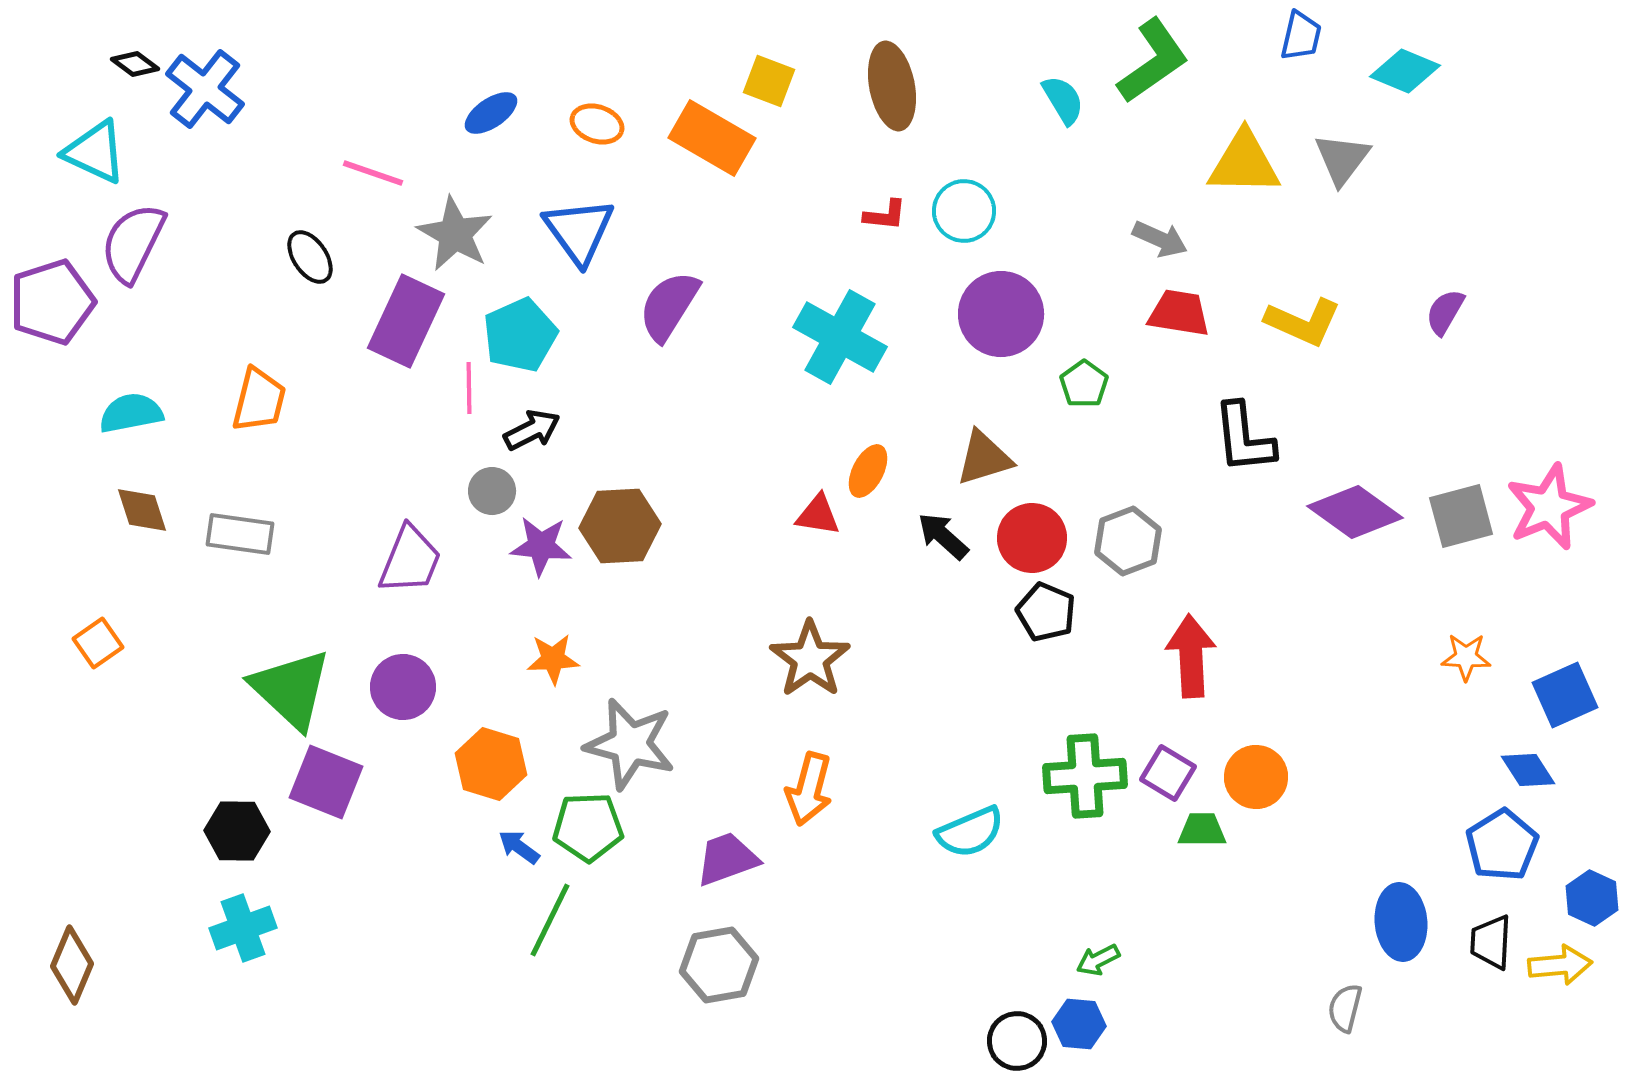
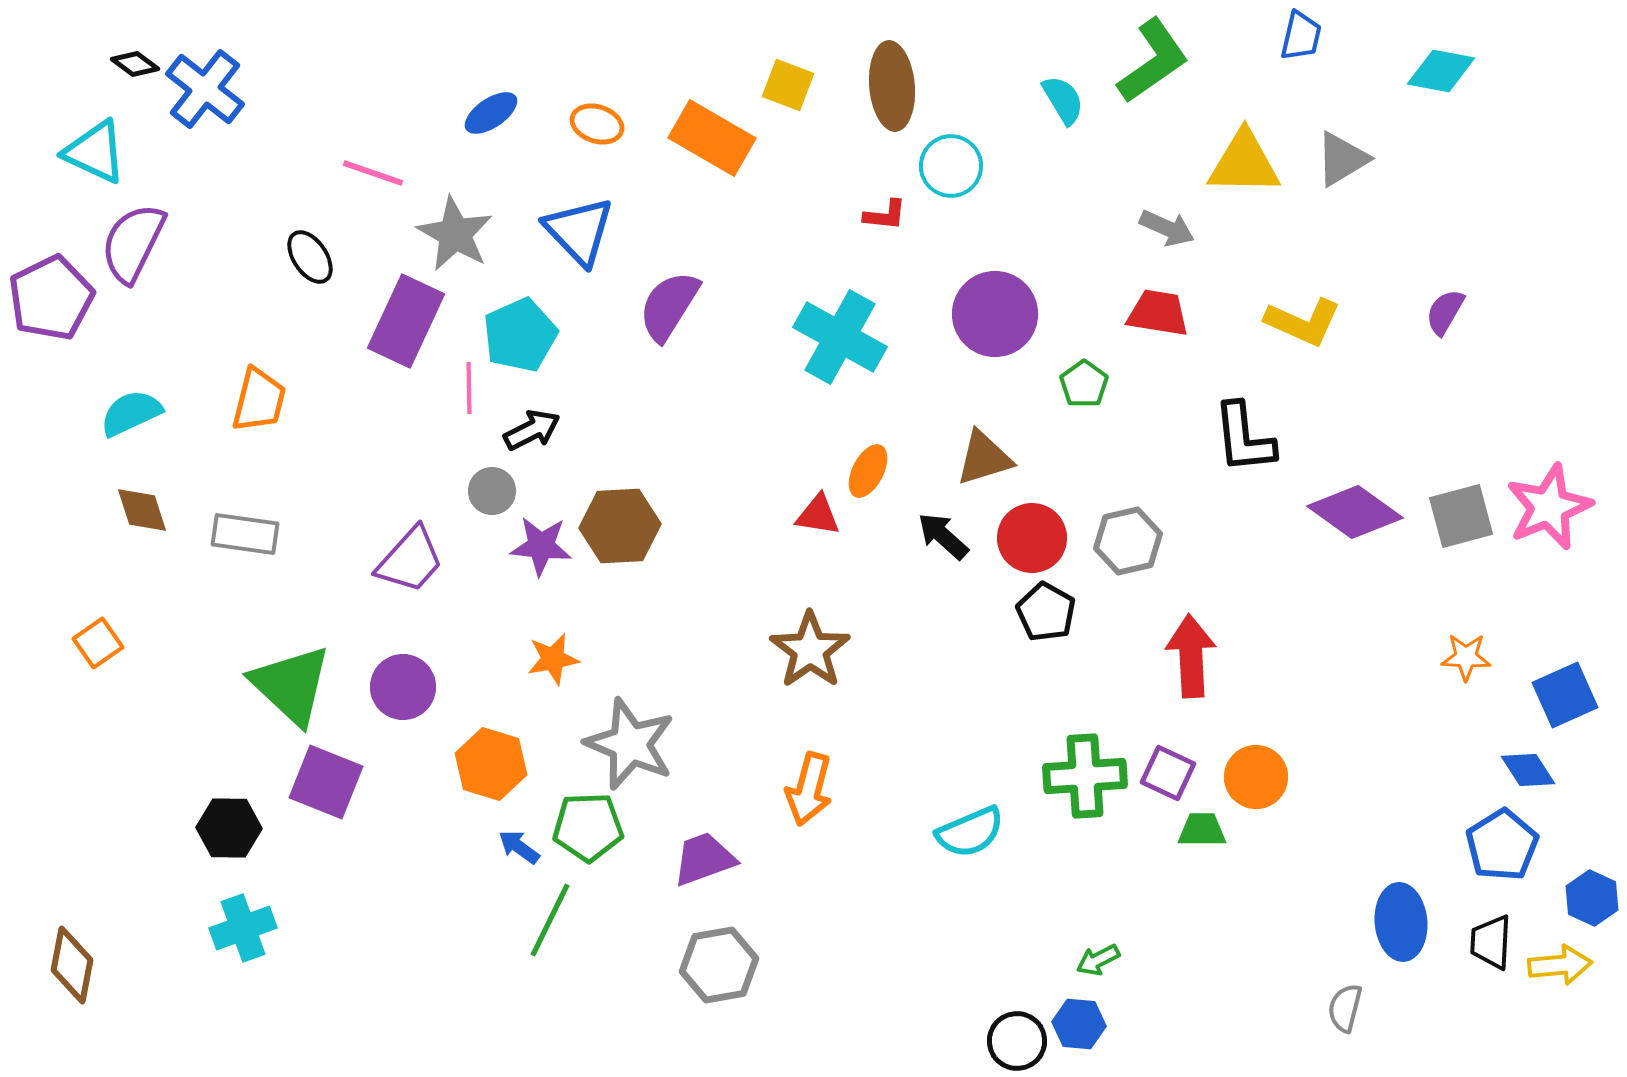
cyan diamond at (1405, 71): moved 36 px right; rotated 12 degrees counterclockwise
yellow square at (769, 81): moved 19 px right, 4 px down
brown ellipse at (892, 86): rotated 6 degrees clockwise
gray triangle at (1342, 159): rotated 22 degrees clockwise
cyan circle at (964, 211): moved 13 px left, 45 px up
blue triangle at (579, 231): rotated 8 degrees counterclockwise
gray arrow at (1160, 239): moved 7 px right, 11 px up
purple pentagon at (52, 302): moved 1 px left, 4 px up; rotated 8 degrees counterclockwise
red trapezoid at (1179, 313): moved 21 px left
purple circle at (1001, 314): moved 6 px left
cyan semicircle at (131, 413): rotated 14 degrees counterclockwise
gray rectangle at (240, 534): moved 5 px right
gray hexagon at (1128, 541): rotated 8 degrees clockwise
purple trapezoid at (410, 560): rotated 20 degrees clockwise
black pentagon at (1046, 612): rotated 6 degrees clockwise
orange star at (553, 659): rotated 8 degrees counterclockwise
brown star at (810, 659): moved 9 px up
green triangle at (291, 689): moved 4 px up
gray star at (630, 744): rotated 8 degrees clockwise
purple square at (1168, 773): rotated 6 degrees counterclockwise
black hexagon at (237, 831): moved 8 px left, 3 px up
purple trapezoid at (727, 859): moved 23 px left
brown diamond at (72, 965): rotated 12 degrees counterclockwise
